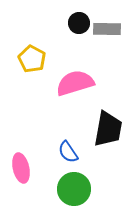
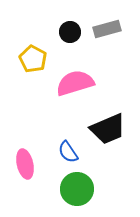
black circle: moved 9 px left, 9 px down
gray rectangle: rotated 16 degrees counterclockwise
yellow pentagon: moved 1 px right
black trapezoid: rotated 57 degrees clockwise
pink ellipse: moved 4 px right, 4 px up
green circle: moved 3 px right
